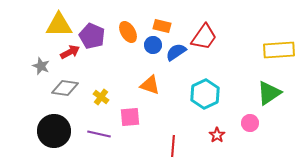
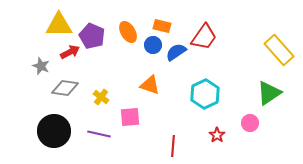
yellow rectangle: rotated 52 degrees clockwise
